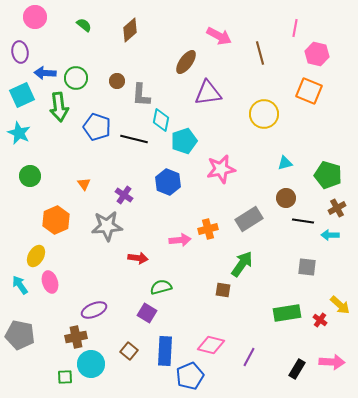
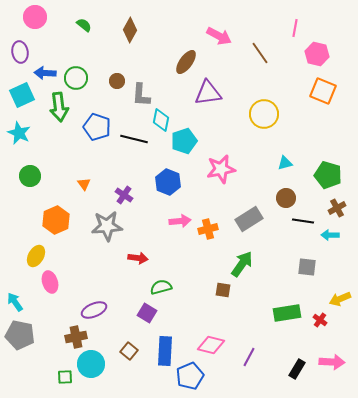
brown diamond at (130, 30): rotated 20 degrees counterclockwise
brown line at (260, 53): rotated 20 degrees counterclockwise
orange square at (309, 91): moved 14 px right
pink arrow at (180, 240): moved 19 px up
cyan arrow at (20, 285): moved 5 px left, 17 px down
yellow arrow at (340, 305): moved 6 px up; rotated 115 degrees clockwise
